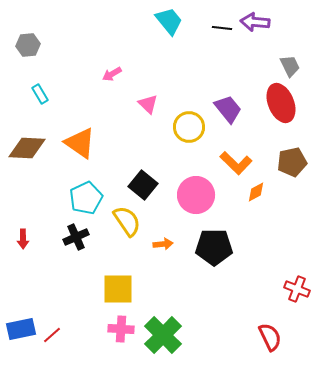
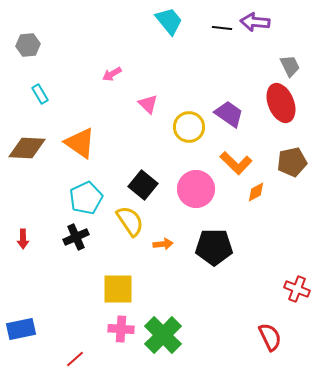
purple trapezoid: moved 1 px right, 5 px down; rotated 16 degrees counterclockwise
pink circle: moved 6 px up
yellow semicircle: moved 3 px right
red line: moved 23 px right, 24 px down
